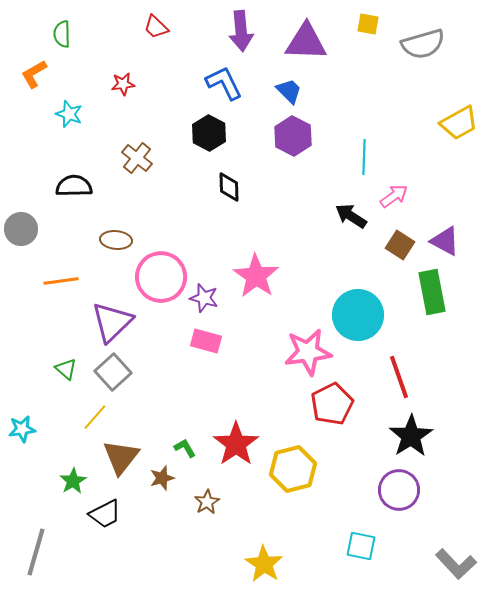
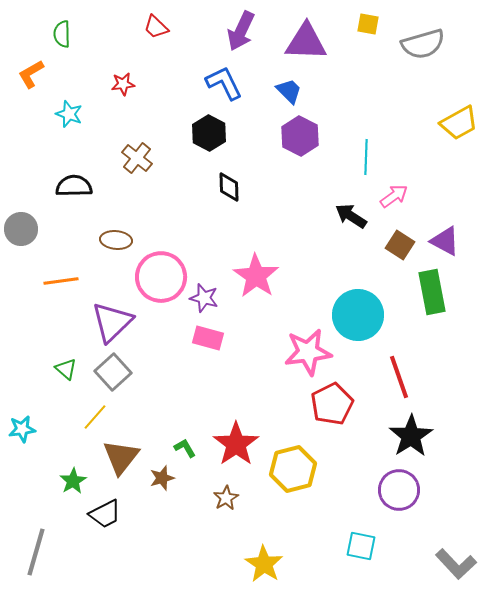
purple arrow at (241, 31): rotated 30 degrees clockwise
orange L-shape at (34, 74): moved 3 px left
purple hexagon at (293, 136): moved 7 px right
cyan line at (364, 157): moved 2 px right
pink rectangle at (206, 341): moved 2 px right, 3 px up
brown star at (207, 502): moved 19 px right, 4 px up
